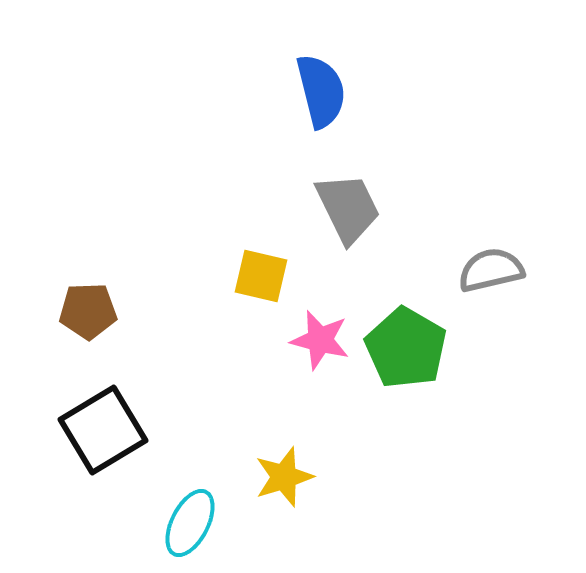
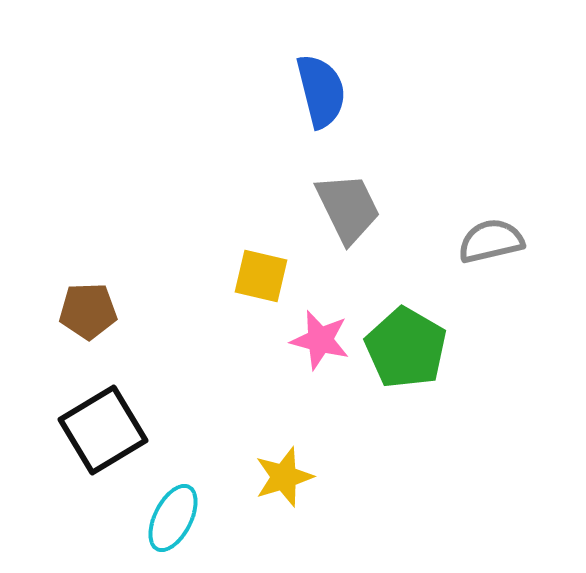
gray semicircle: moved 29 px up
cyan ellipse: moved 17 px left, 5 px up
